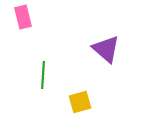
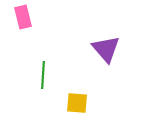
purple triangle: rotated 8 degrees clockwise
yellow square: moved 3 px left, 1 px down; rotated 20 degrees clockwise
